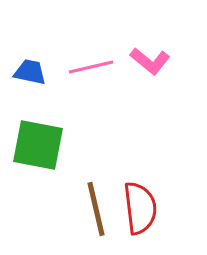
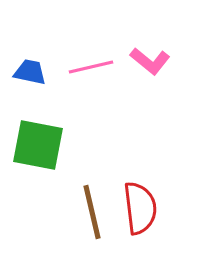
brown line: moved 4 px left, 3 px down
